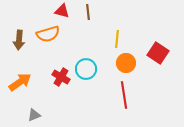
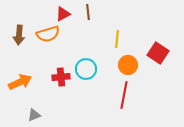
red triangle: moved 1 px right, 3 px down; rotated 42 degrees counterclockwise
brown arrow: moved 5 px up
orange circle: moved 2 px right, 2 px down
red cross: rotated 36 degrees counterclockwise
orange arrow: rotated 10 degrees clockwise
red line: rotated 20 degrees clockwise
